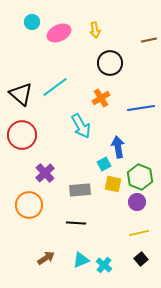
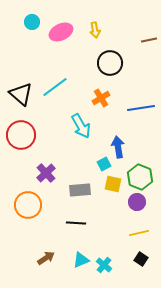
pink ellipse: moved 2 px right, 1 px up
red circle: moved 1 px left
purple cross: moved 1 px right
orange circle: moved 1 px left
black square: rotated 16 degrees counterclockwise
